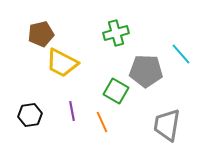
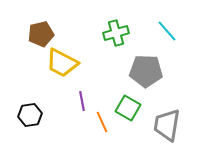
cyan line: moved 14 px left, 23 px up
green square: moved 12 px right, 17 px down
purple line: moved 10 px right, 10 px up
